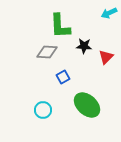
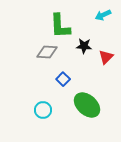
cyan arrow: moved 6 px left, 2 px down
blue square: moved 2 px down; rotated 16 degrees counterclockwise
